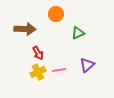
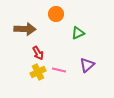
pink line: rotated 24 degrees clockwise
